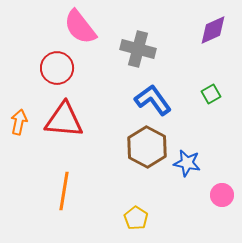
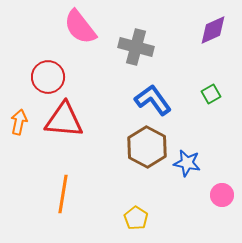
gray cross: moved 2 px left, 2 px up
red circle: moved 9 px left, 9 px down
orange line: moved 1 px left, 3 px down
